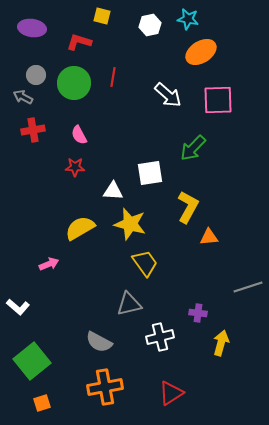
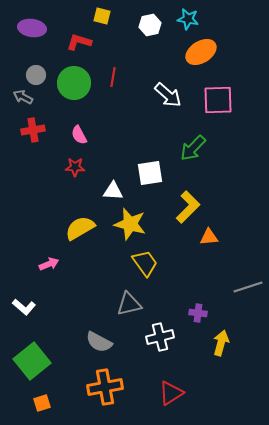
yellow L-shape: rotated 16 degrees clockwise
white L-shape: moved 6 px right
